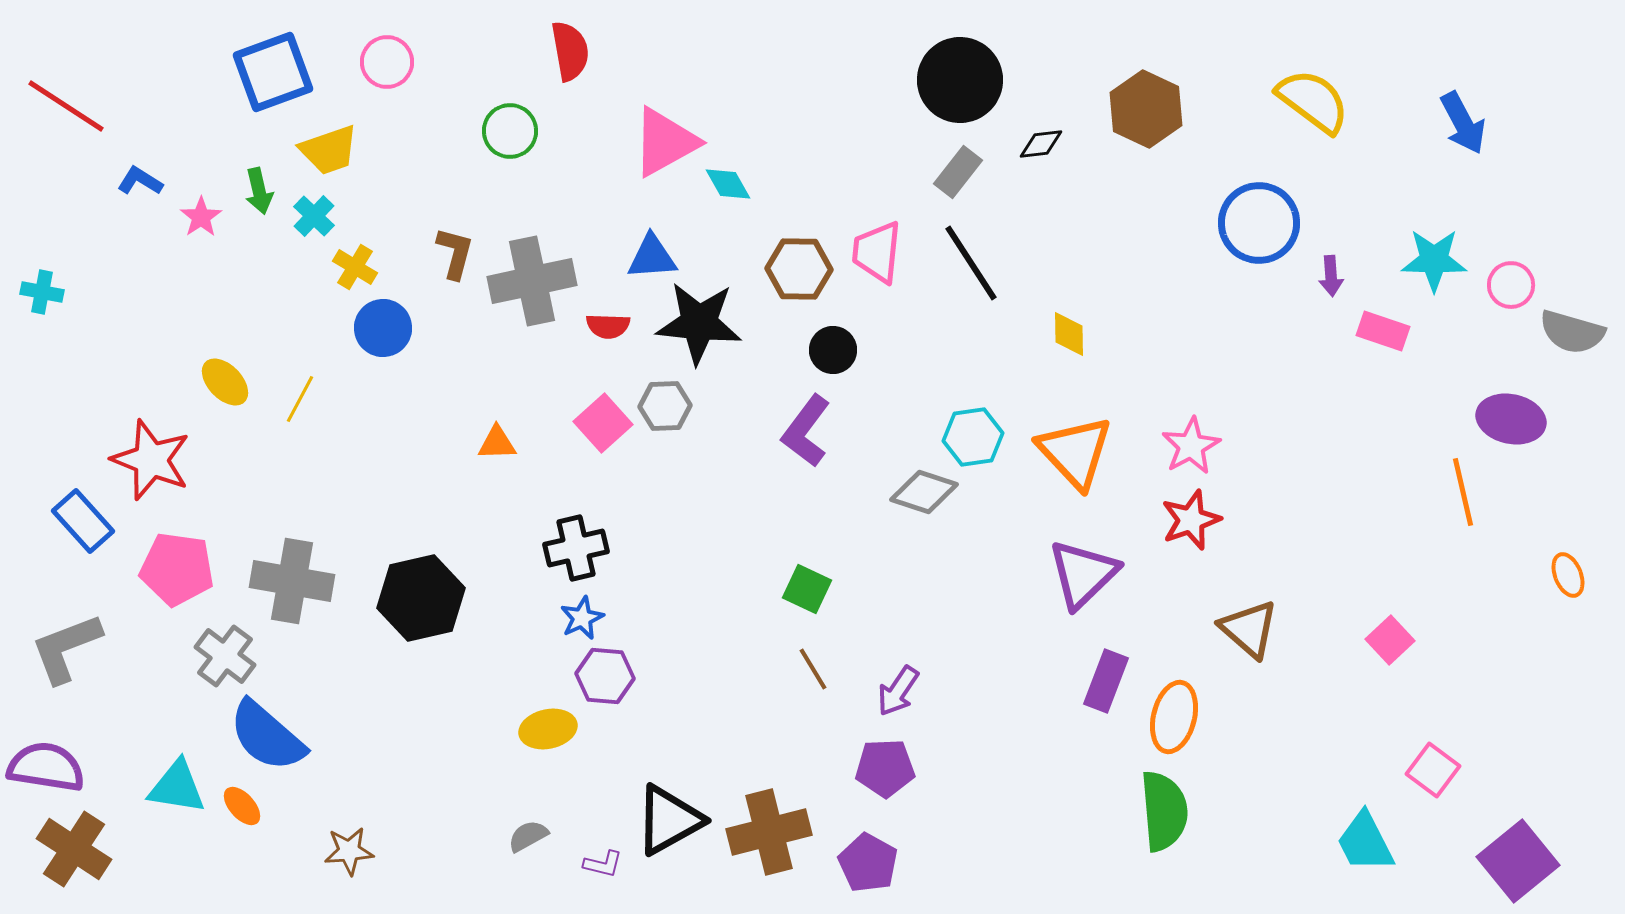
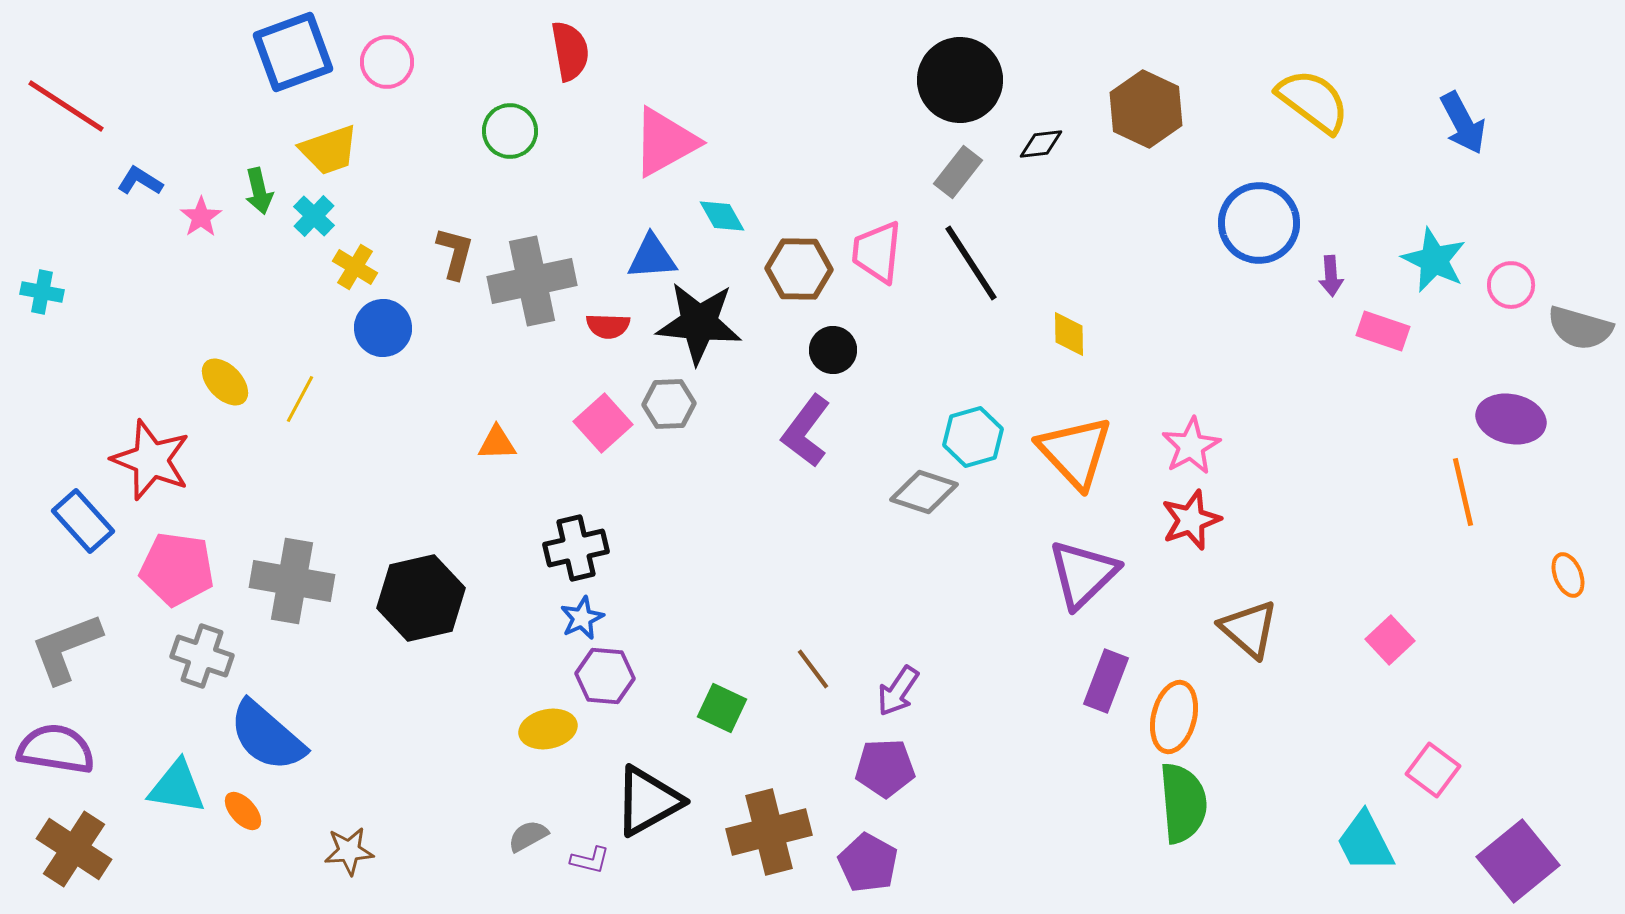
blue square at (273, 72): moved 20 px right, 20 px up
cyan diamond at (728, 184): moved 6 px left, 32 px down
cyan star at (1434, 260): rotated 24 degrees clockwise
gray semicircle at (1572, 332): moved 8 px right, 4 px up
gray hexagon at (665, 406): moved 4 px right, 2 px up
cyan hexagon at (973, 437): rotated 8 degrees counterclockwise
green square at (807, 589): moved 85 px left, 119 px down
gray cross at (225, 656): moved 23 px left; rotated 18 degrees counterclockwise
brown line at (813, 669): rotated 6 degrees counterclockwise
purple semicircle at (46, 767): moved 10 px right, 18 px up
orange ellipse at (242, 806): moved 1 px right, 5 px down
green semicircle at (1164, 811): moved 19 px right, 8 px up
black triangle at (669, 820): moved 21 px left, 19 px up
purple L-shape at (603, 864): moved 13 px left, 4 px up
